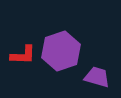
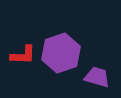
purple hexagon: moved 2 px down
